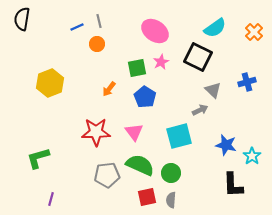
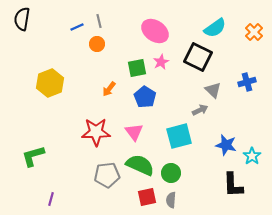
green L-shape: moved 5 px left, 2 px up
